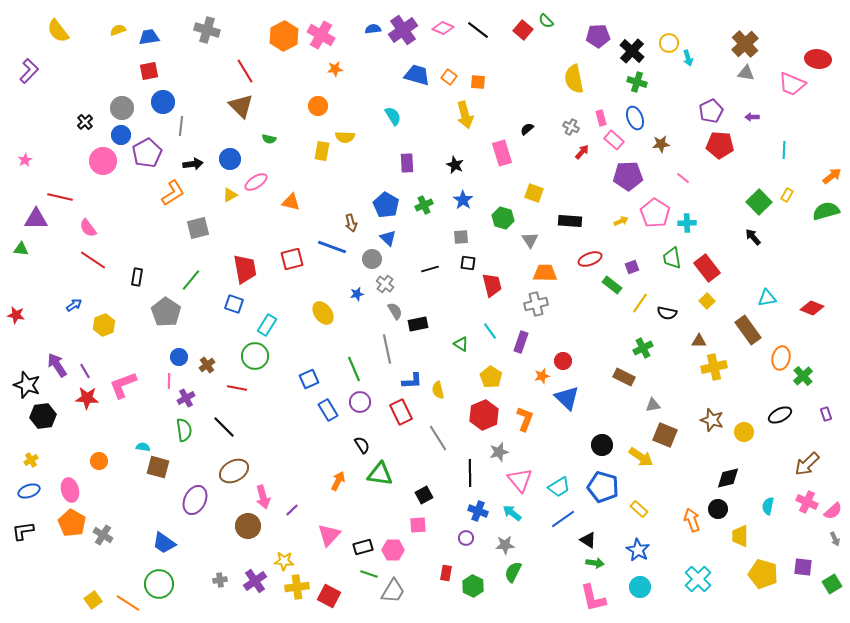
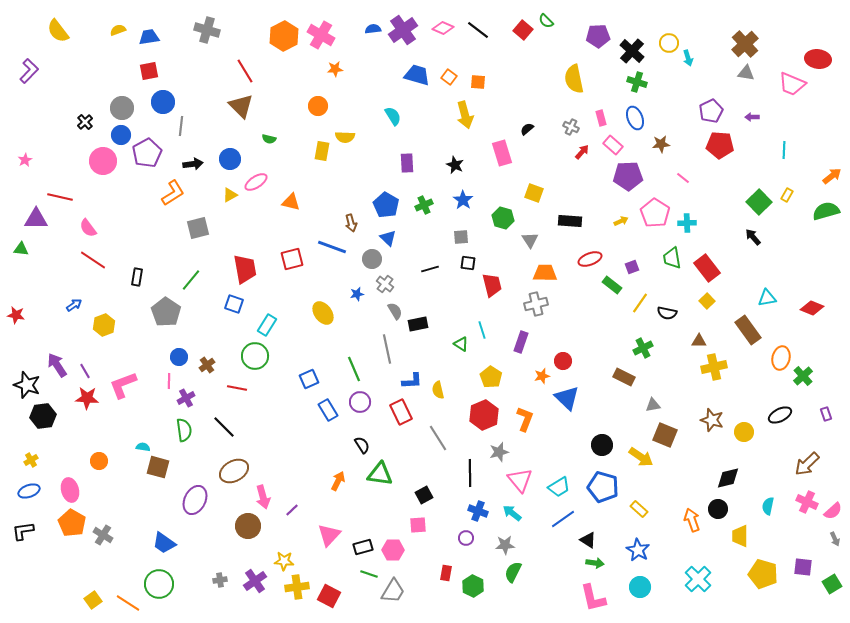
pink rectangle at (614, 140): moved 1 px left, 5 px down
cyan line at (490, 331): moved 8 px left, 1 px up; rotated 18 degrees clockwise
